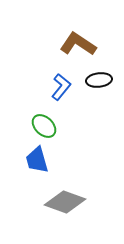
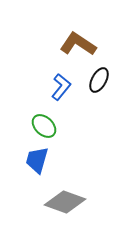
black ellipse: rotated 55 degrees counterclockwise
blue trapezoid: rotated 32 degrees clockwise
